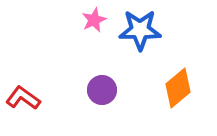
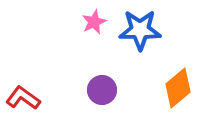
pink star: moved 2 px down
